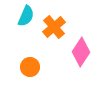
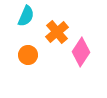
orange cross: moved 3 px right, 5 px down
orange circle: moved 2 px left, 12 px up
